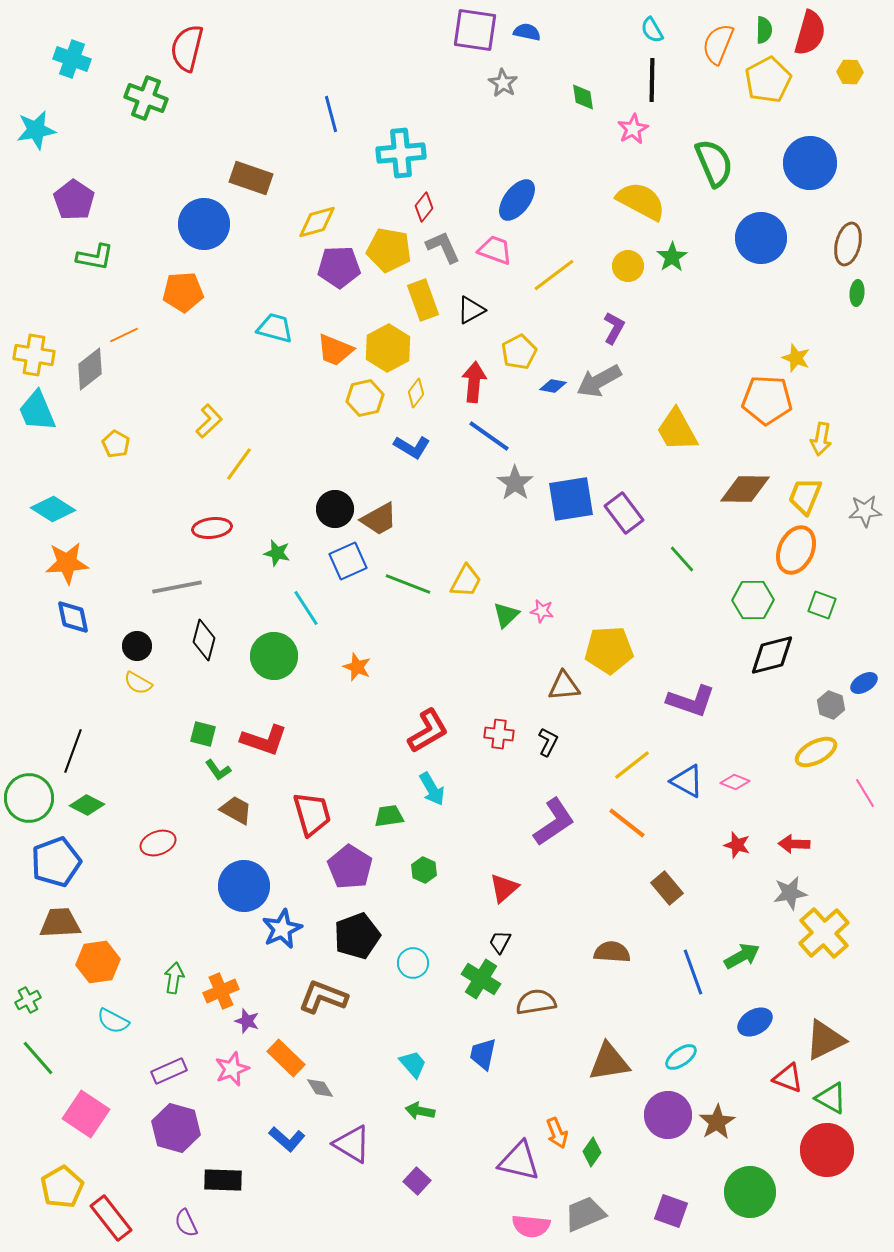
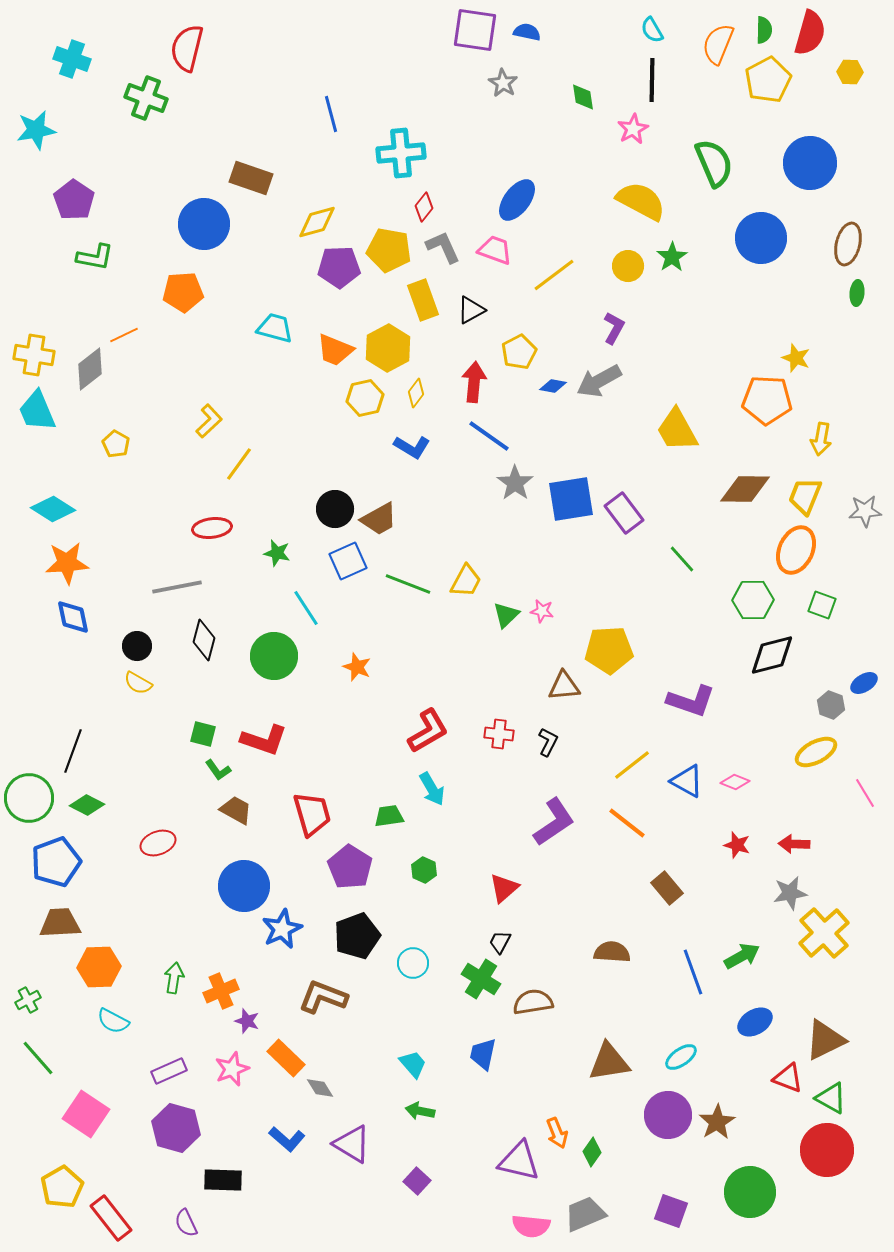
orange hexagon at (98, 962): moved 1 px right, 5 px down; rotated 6 degrees clockwise
brown semicircle at (536, 1002): moved 3 px left
